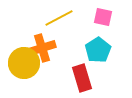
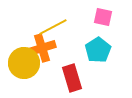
yellow line: moved 6 px left, 9 px down
red rectangle: moved 10 px left
